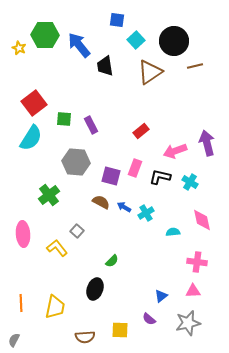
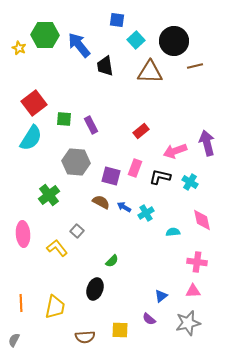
brown triangle at (150, 72): rotated 36 degrees clockwise
